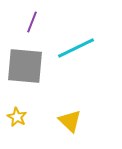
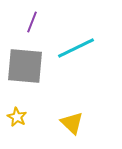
yellow triangle: moved 2 px right, 2 px down
